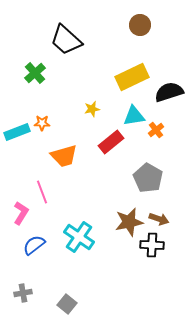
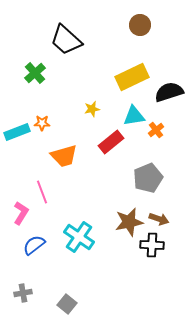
gray pentagon: rotated 20 degrees clockwise
